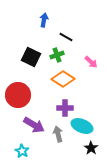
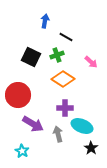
blue arrow: moved 1 px right, 1 px down
purple arrow: moved 1 px left, 1 px up
